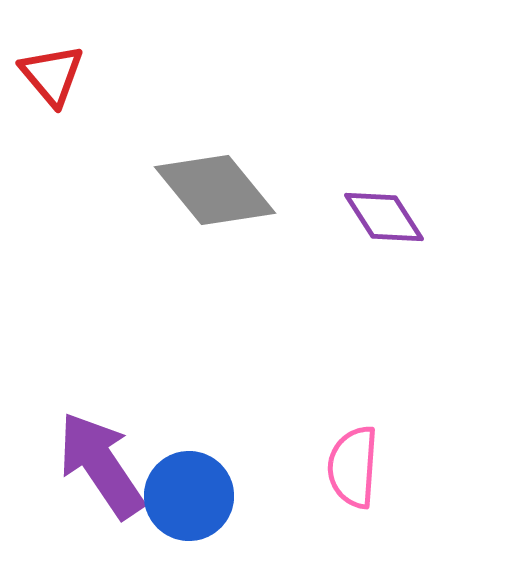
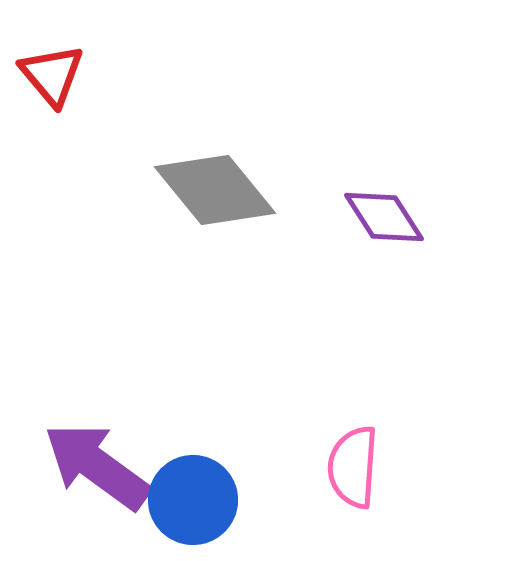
purple arrow: moved 4 px left, 1 px down; rotated 20 degrees counterclockwise
blue circle: moved 4 px right, 4 px down
